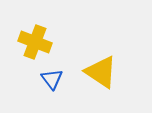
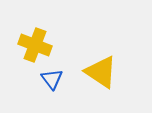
yellow cross: moved 3 px down
